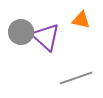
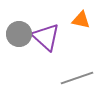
gray circle: moved 2 px left, 2 px down
gray line: moved 1 px right
